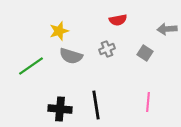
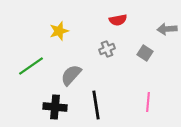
gray semicircle: moved 19 px down; rotated 115 degrees clockwise
black cross: moved 5 px left, 2 px up
